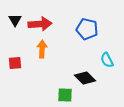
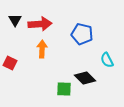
blue pentagon: moved 5 px left, 5 px down
red square: moved 5 px left; rotated 32 degrees clockwise
green square: moved 1 px left, 6 px up
